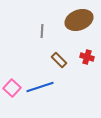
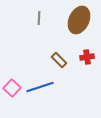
brown ellipse: rotated 44 degrees counterclockwise
gray line: moved 3 px left, 13 px up
red cross: rotated 24 degrees counterclockwise
